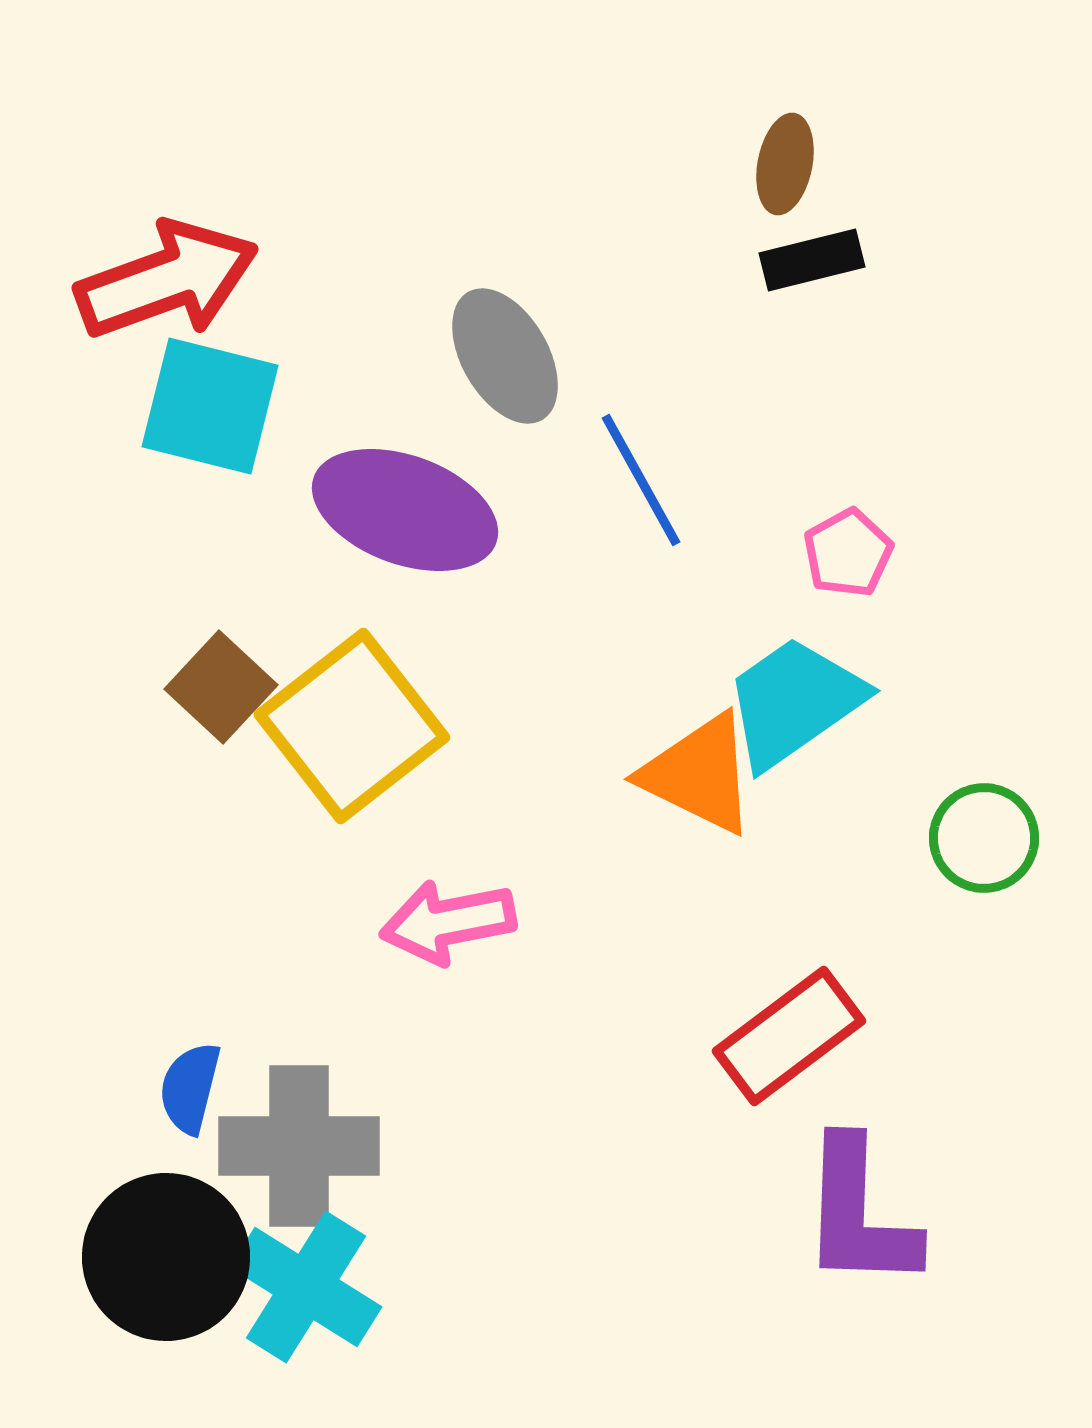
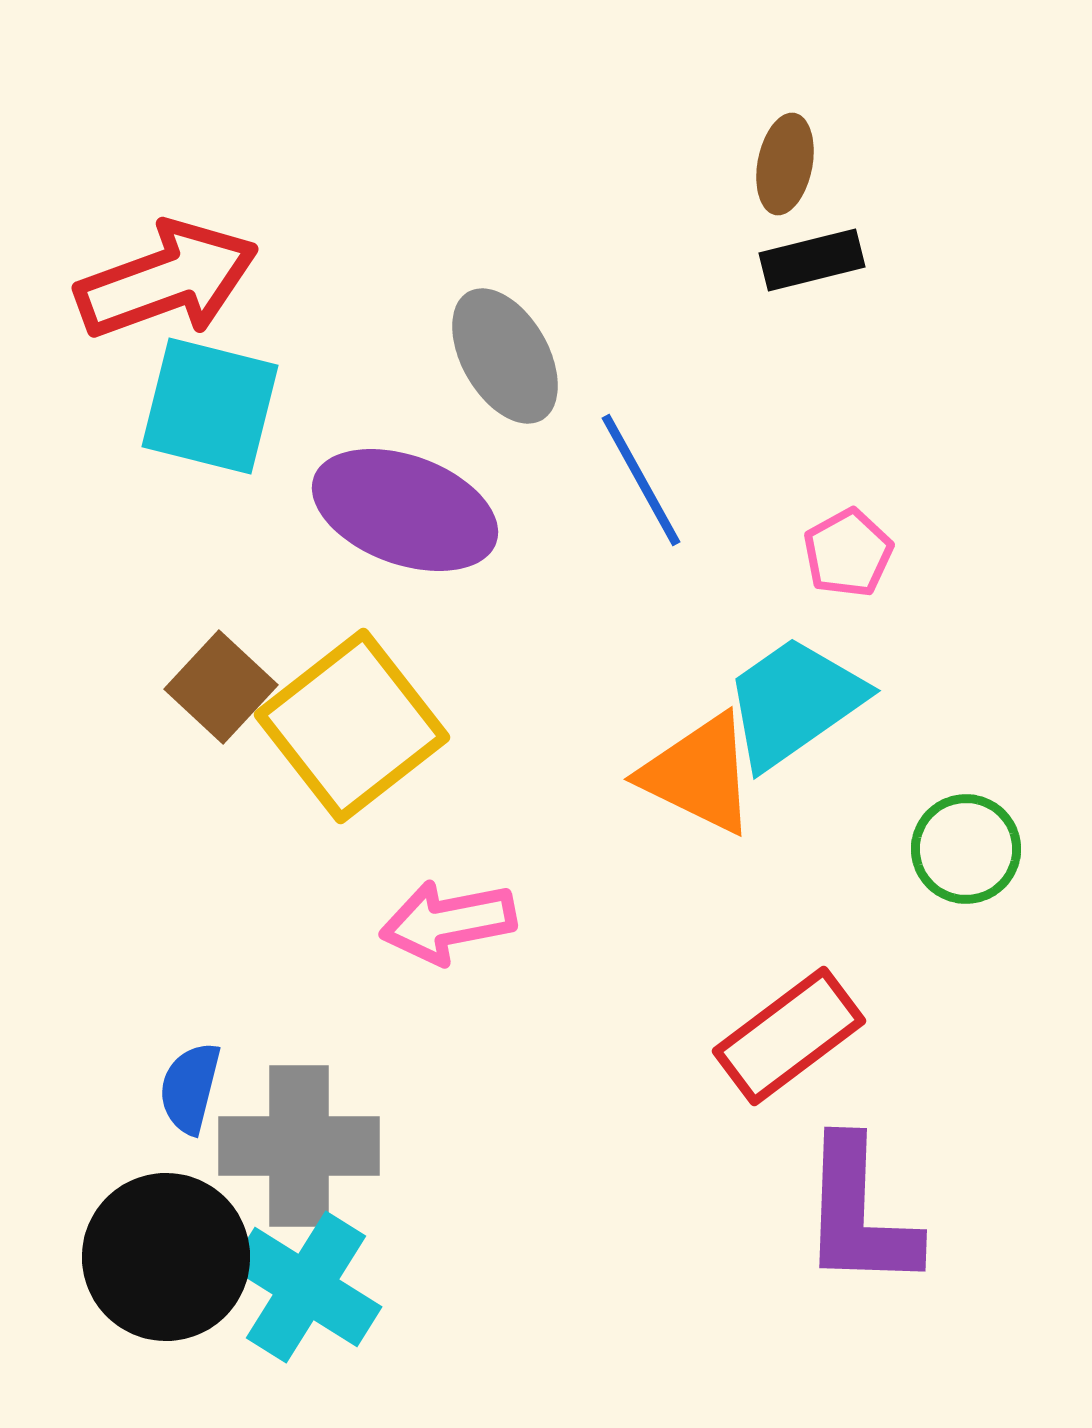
green circle: moved 18 px left, 11 px down
